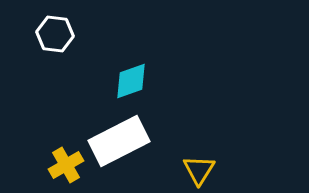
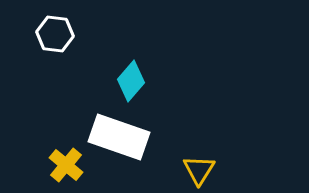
cyan diamond: rotated 30 degrees counterclockwise
white rectangle: moved 4 px up; rotated 46 degrees clockwise
yellow cross: rotated 20 degrees counterclockwise
